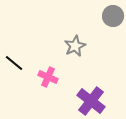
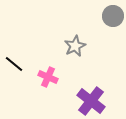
black line: moved 1 px down
